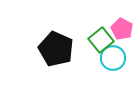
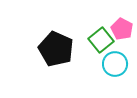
cyan circle: moved 2 px right, 6 px down
